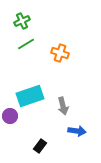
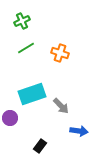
green line: moved 4 px down
cyan rectangle: moved 2 px right, 2 px up
gray arrow: moved 2 px left; rotated 30 degrees counterclockwise
purple circle: moved 2 px down
blue arrow: moved 2 px right
